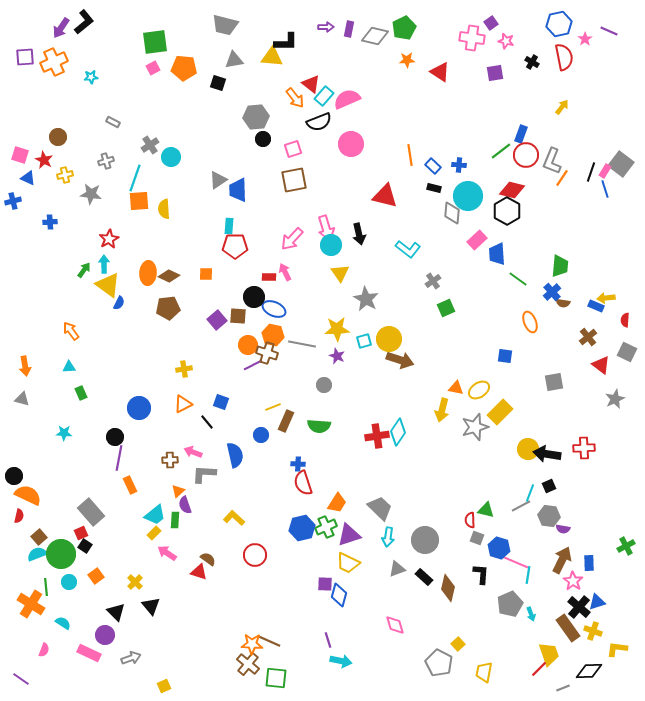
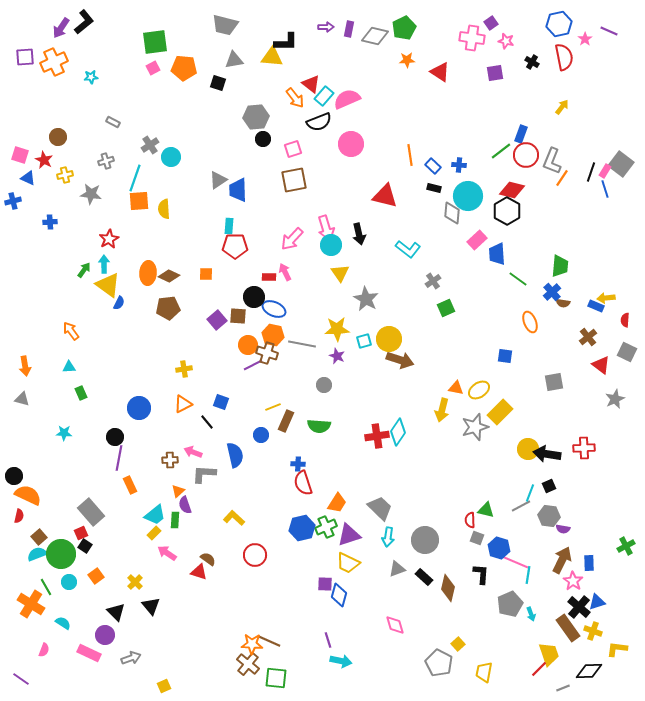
green line at (46, 587): rotated 24 degrees counterclockwise
